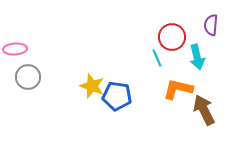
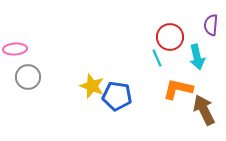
red circle: moved 2 px left
